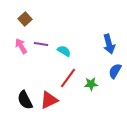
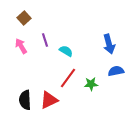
brown square: moved 1 px left, 1 px up
purple line: moved 4 px right, 4 px up; rotated 64 degrees clockwise
cyan semicircle: moved 2 px right
blue semicircle: moved 1 px right; rotated 49 degrees clockwise
black semicircle: rotated 24 degrees clockwise
